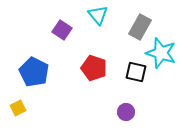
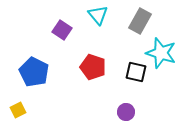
gray rectangle: moved 6 px up
red pentagon: moved 1 px left, 1 px up
yellow square: moved 2 px down
